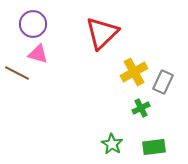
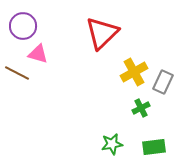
purple circle: moved 10 px left, 2 px down
green star: rotated 30 degrees clockwise
